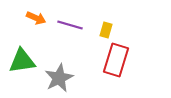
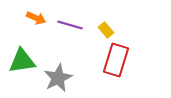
yellow rectangle: rotated 56 degrees counterclockwise
gray star: moved 1 px left
